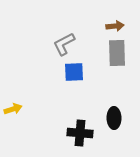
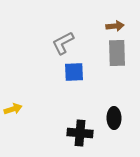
gray L-shape: moved 1 px left, 1 px up
